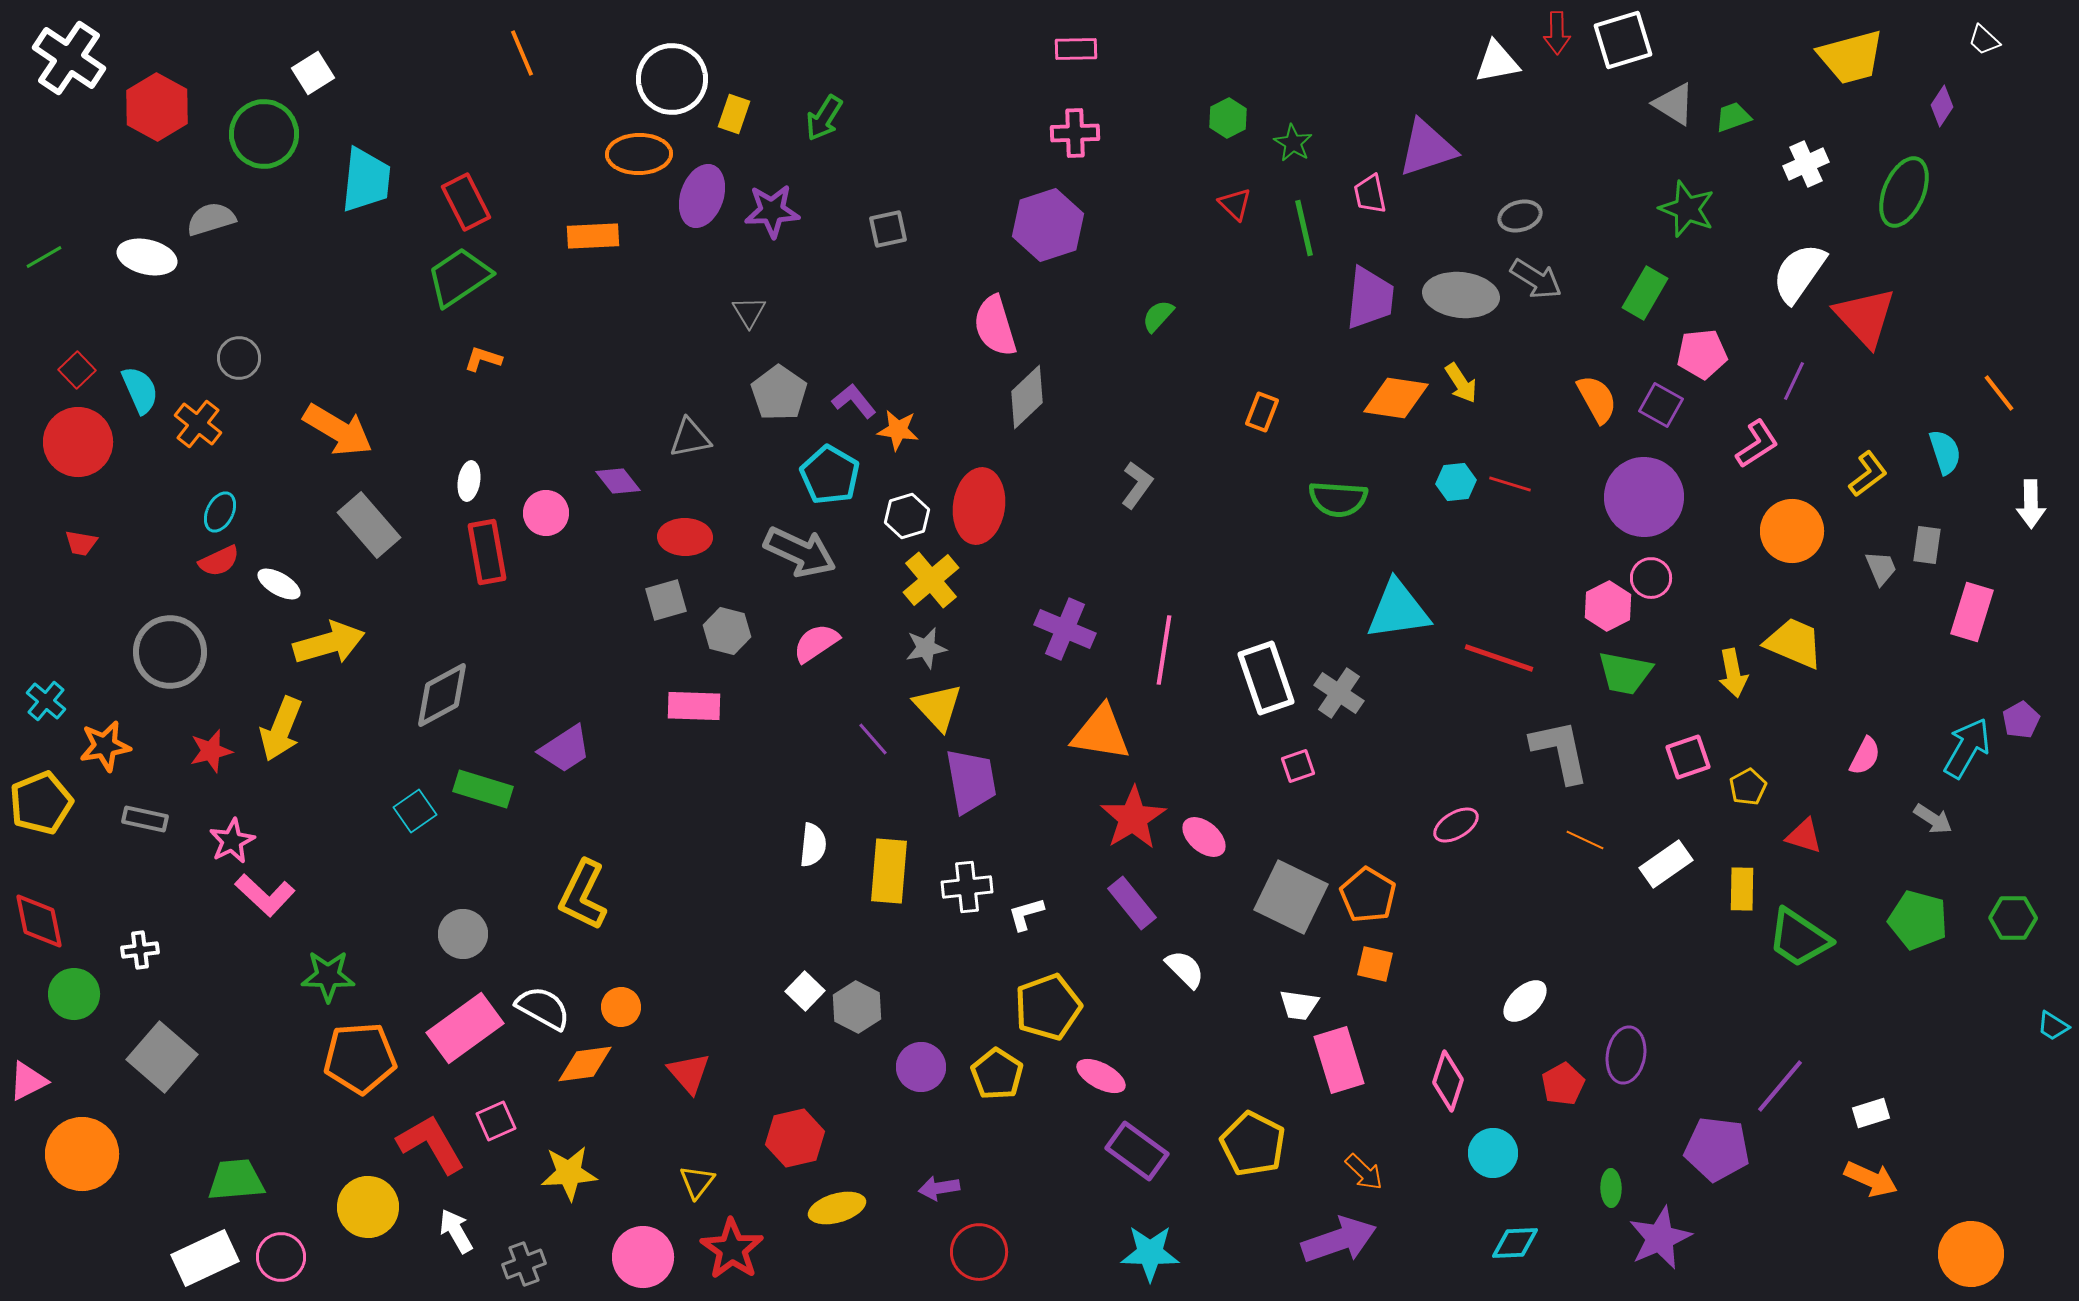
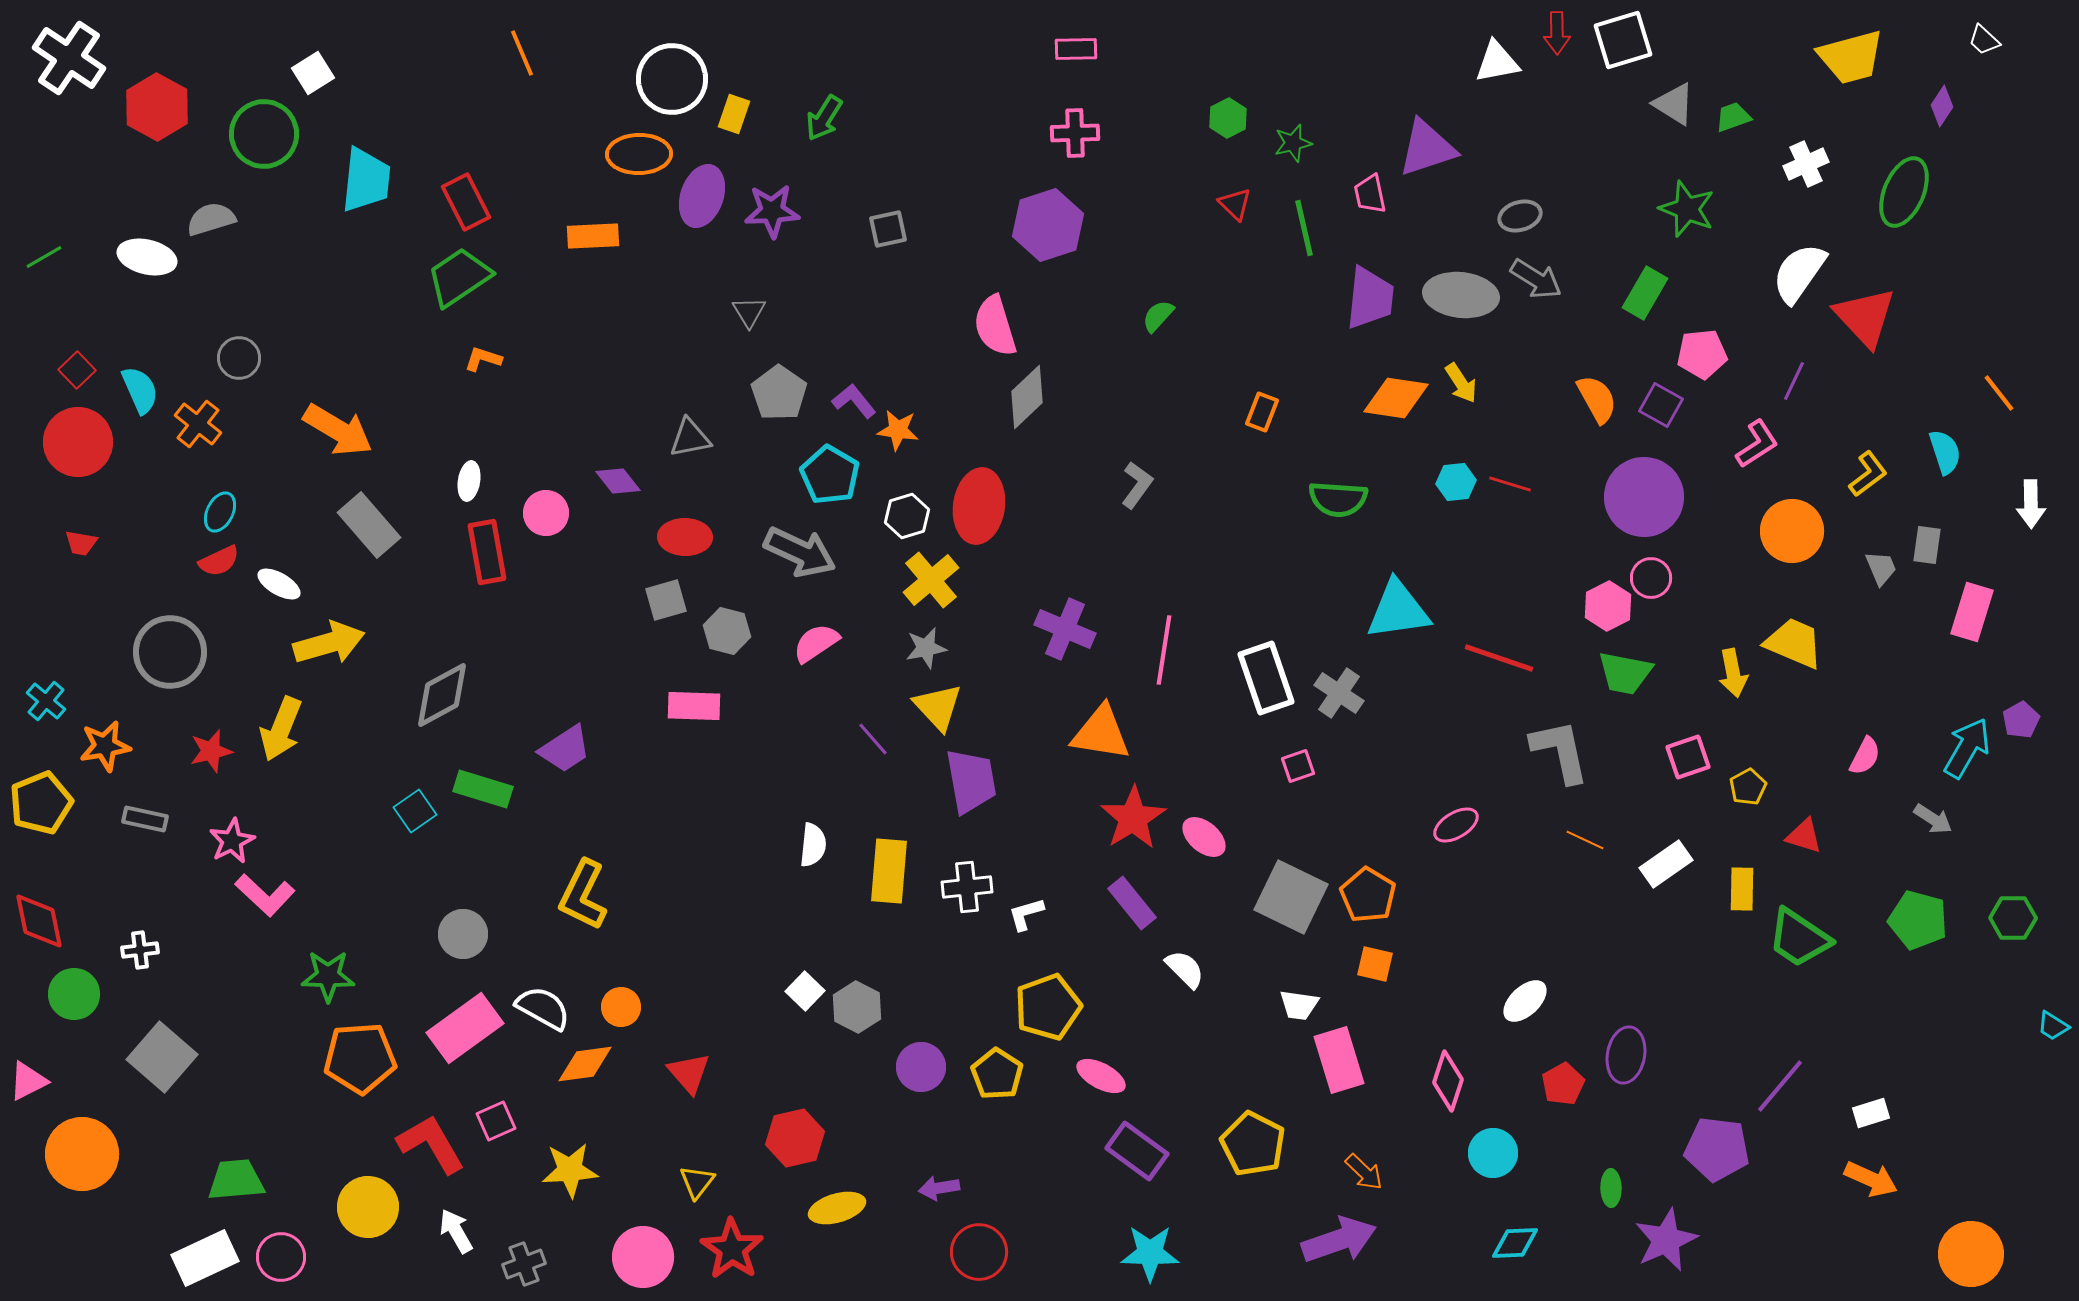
green star at (1293, 143): rotated 27 degrees clockwise
yellow star at (569, 1173): moved 1 px right, 3 px up
purple star at (1660, 1238): moved 6 px right, 2 px down
